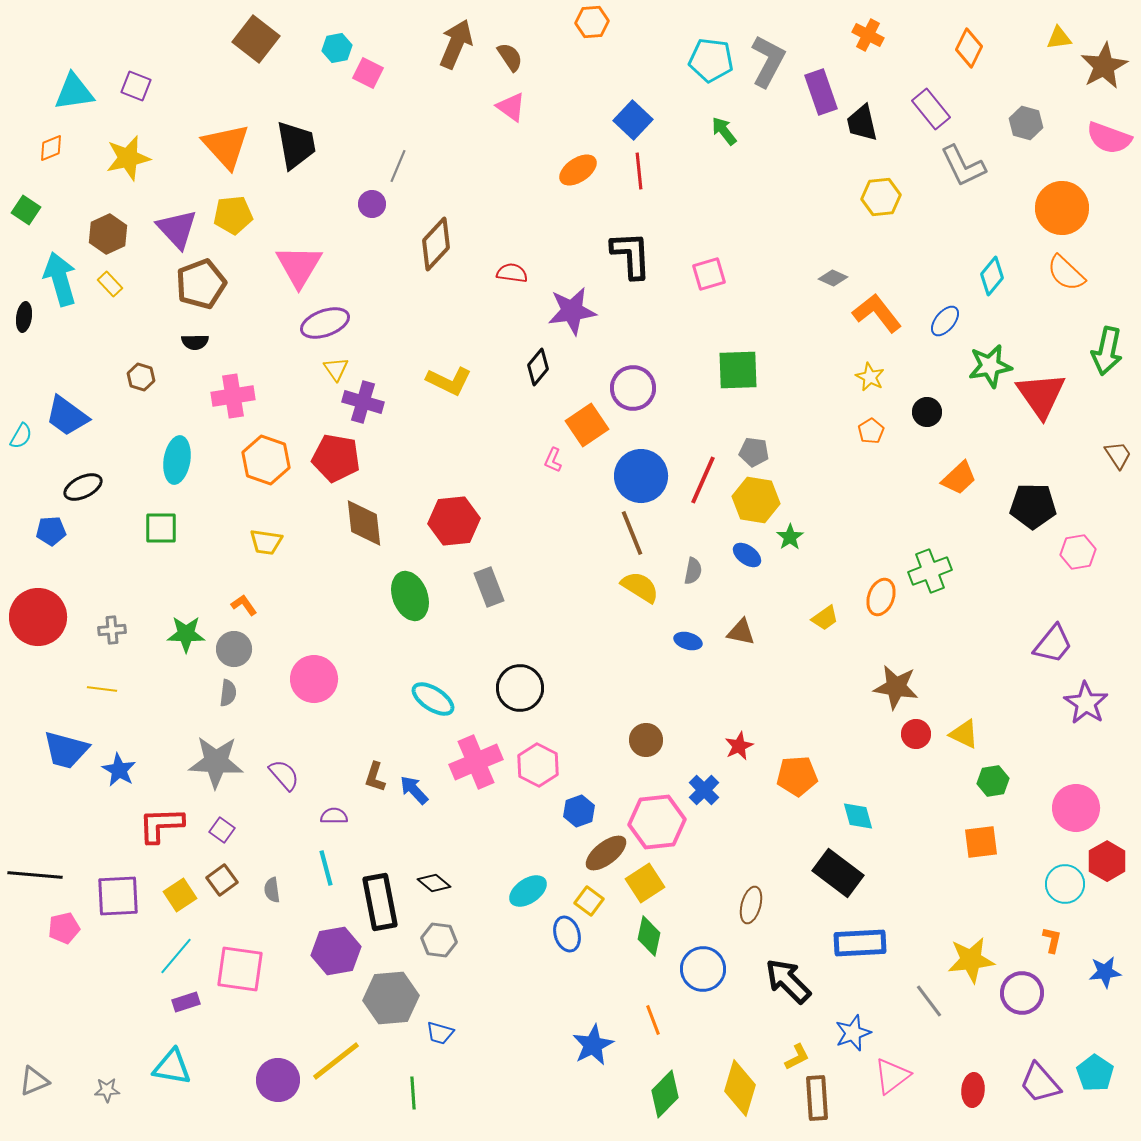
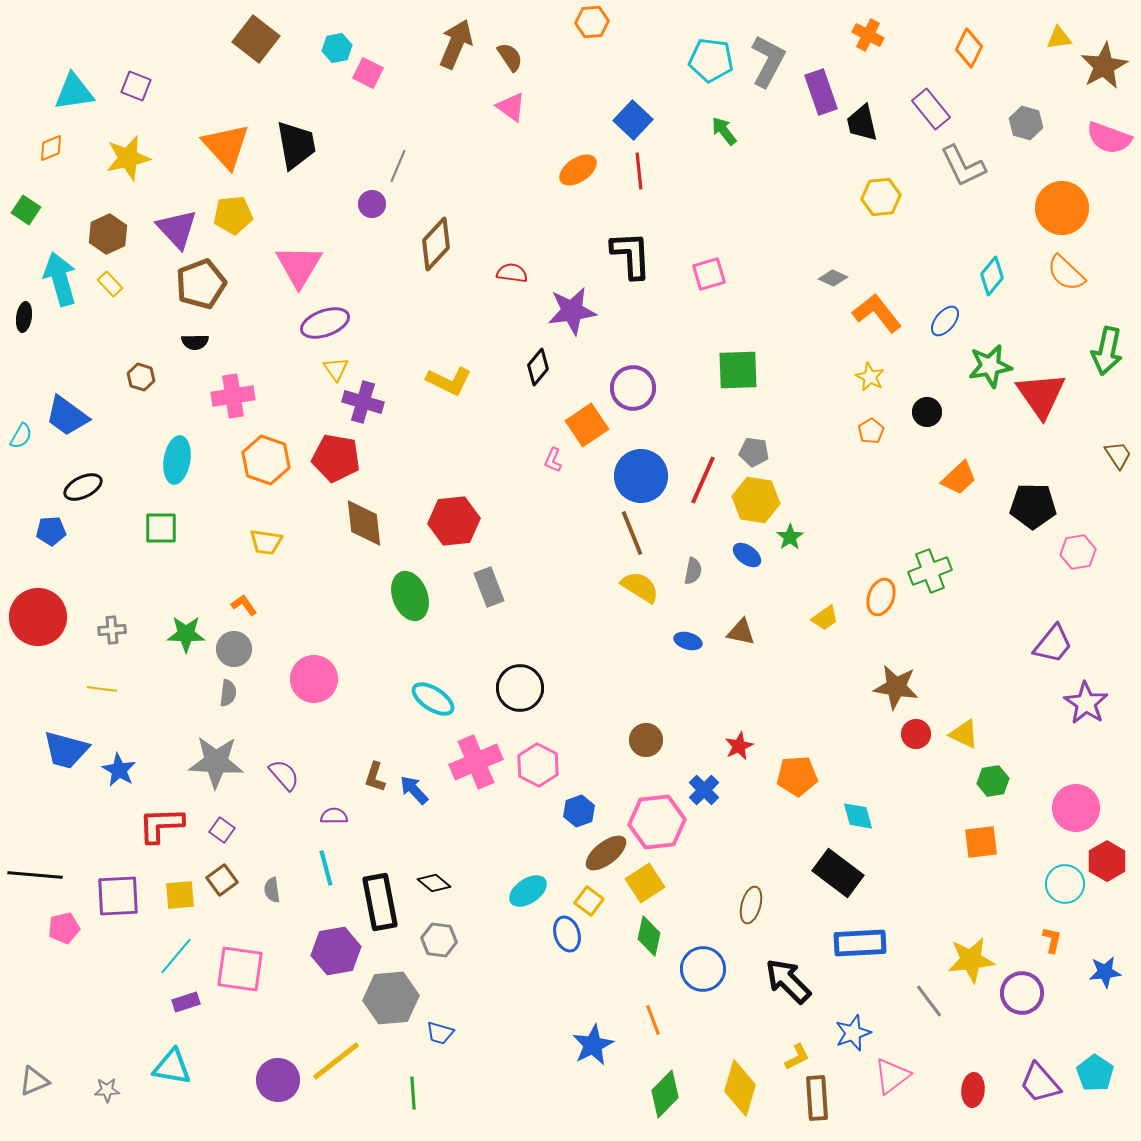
yellow square at (180, 895): rotated 28 degrees clockwise
